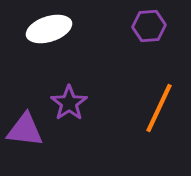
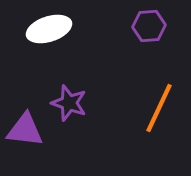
purple star: rotated 18 degrees counterclockwise
